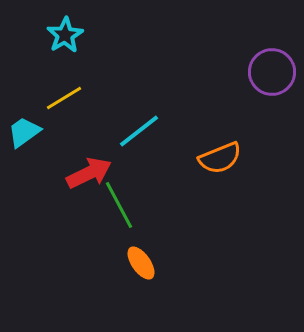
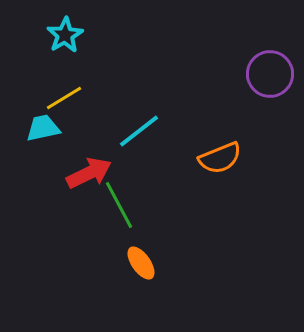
purple circle: moved 2 px left, 2 px down
cyan trapezoid: moved 19 px right, 4 px up; rotated 24 degrees clockwise
